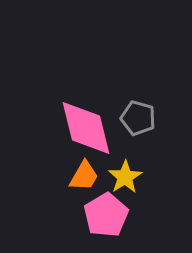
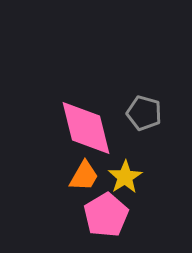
gray pentagon: moved 6 px right, 5 px up
